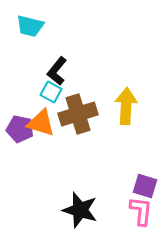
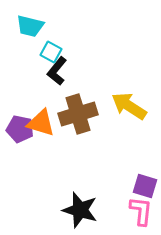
cyan square: moved 40 px up
yellow arrow: moved 3 px right; rotated 60 degrees counterclockwise
